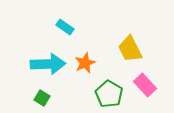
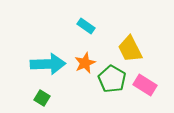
cyan rectangle: moved 21 px right, 1 px up
pink rectangle: rotated 15 degrees counterclockwise
green pentagon: moved 3 px right, 15 px up
